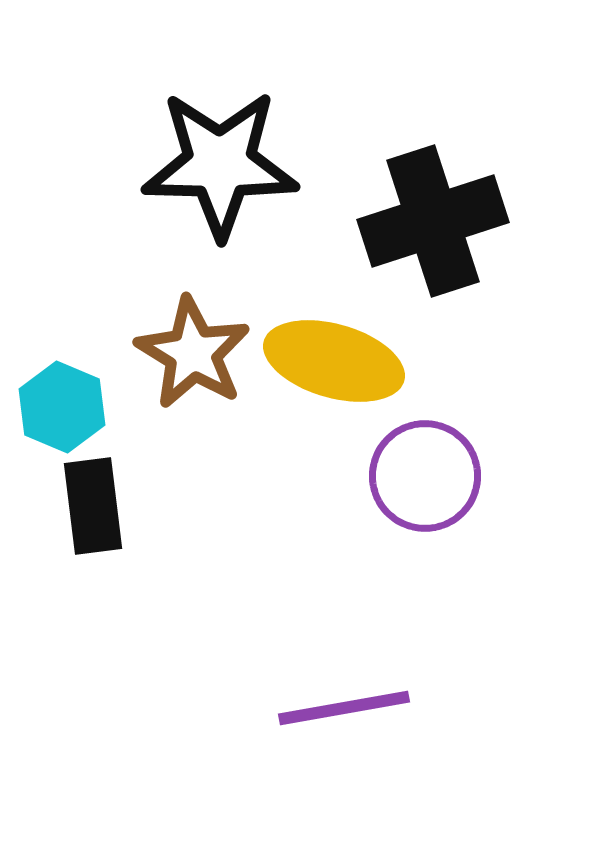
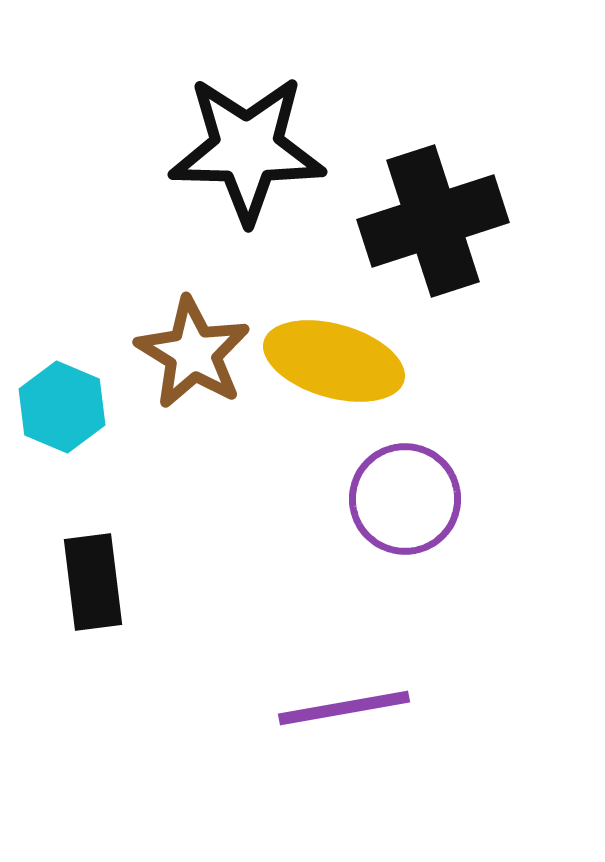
black star: moved 27 px right, 15 px up
purple circle: moved 20 px left, 23 px down
black rectangle: moved 76 px down
